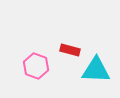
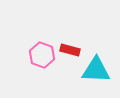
pink hexagon: moved 6 px right, 11 px up
